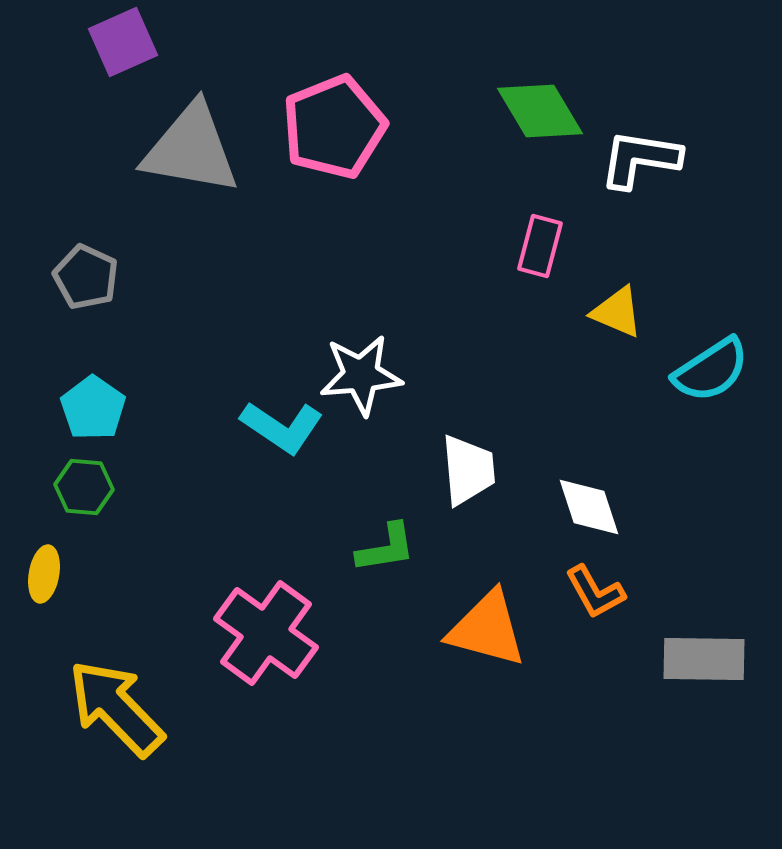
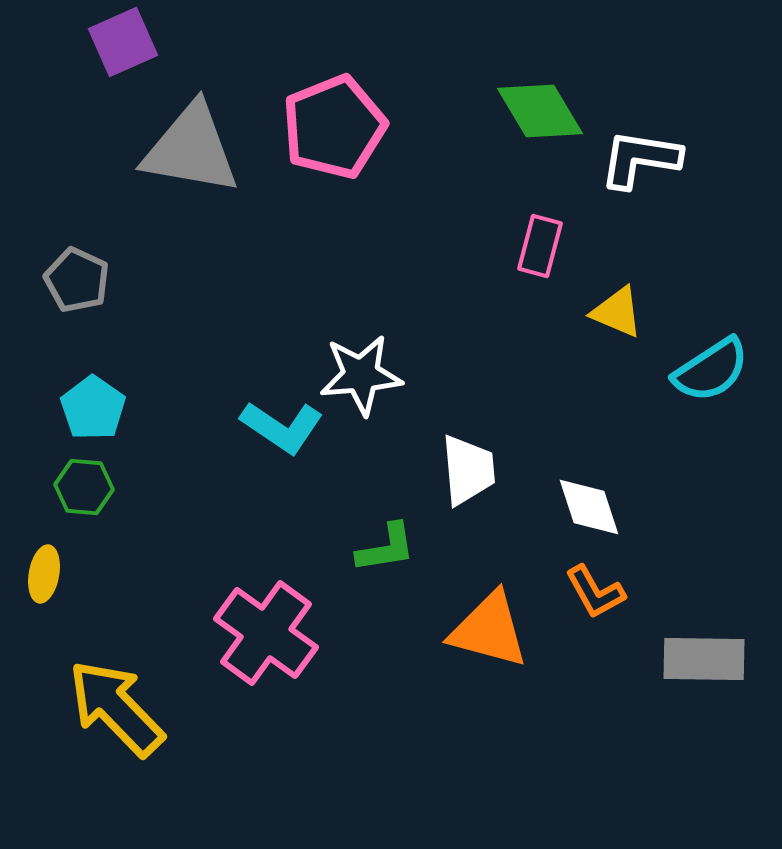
gray pentagon: moved 9 px left, 3 px down
orange triangle: moved 2 px right, 1 px down
